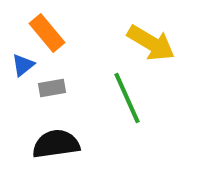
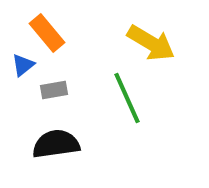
gray rectangle: moved 2 px right, 2 px down
